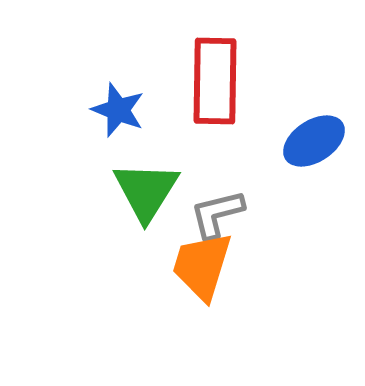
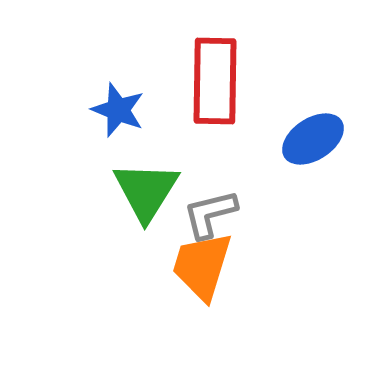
blue ellipse: moved 1 px left, 2 px up
gray L-shape: moved 7 px left
